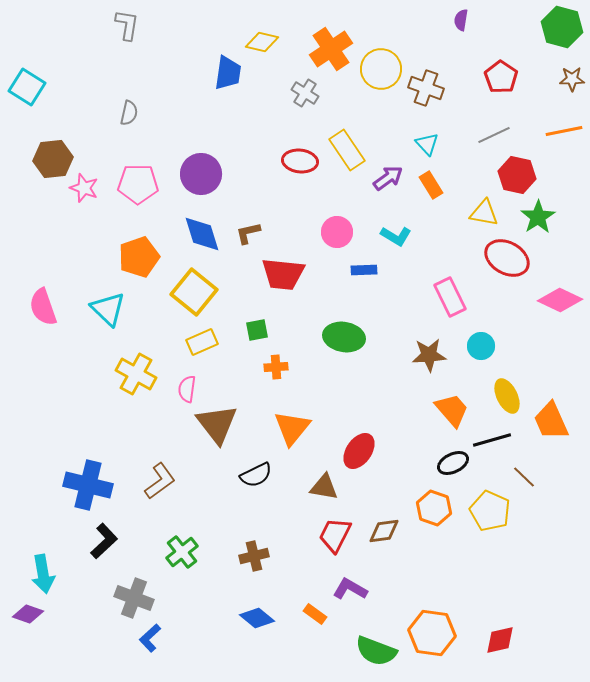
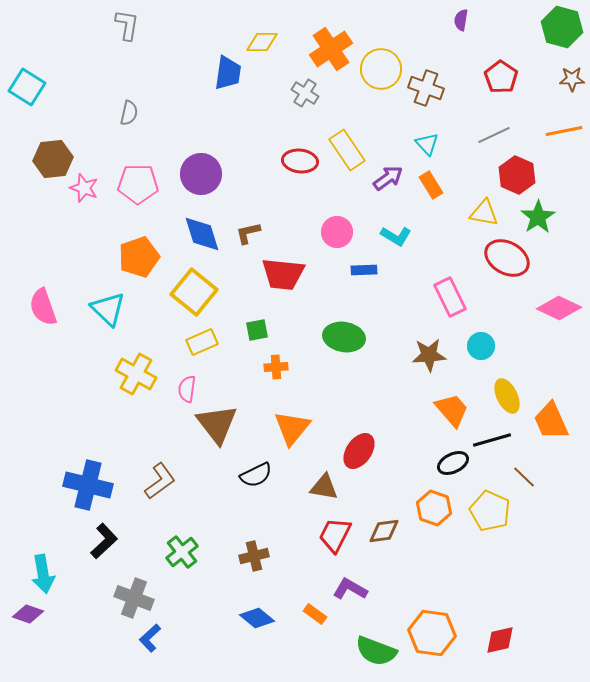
yellow diamond at (262, 42): rotated 12 degrees counterclockwise
red hexagon at (517, 175): rotated 12 degrees clockwise
pink diamond at (560, 300): moved 1 px left, 8 px down
